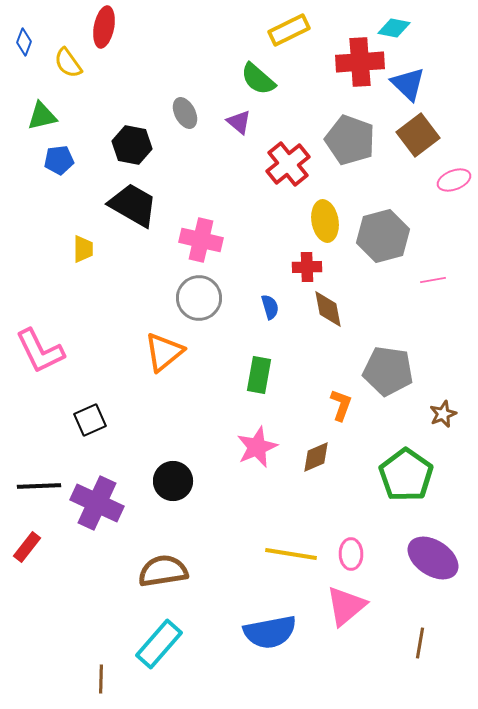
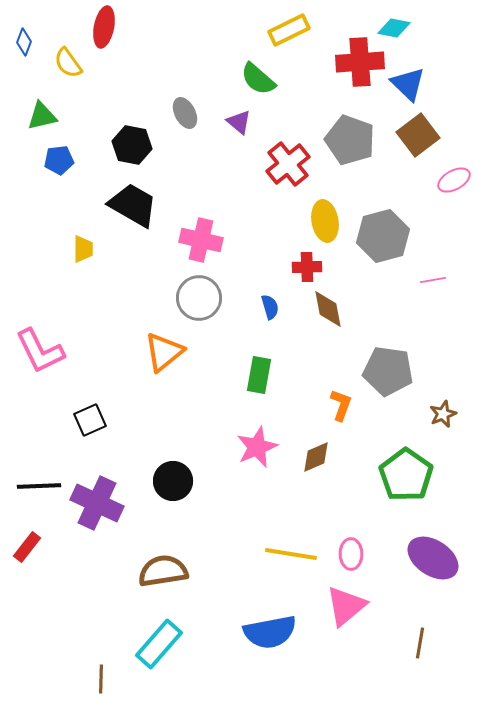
pink ellipse at (454, 180): rotated 8 degrees counterclockwise
